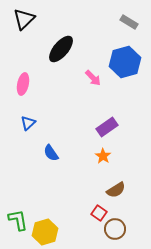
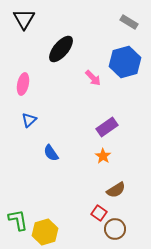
black triangle: rotated 15 degrees counterclockwise
blue triangle: moved 1 px right, 3 px up
